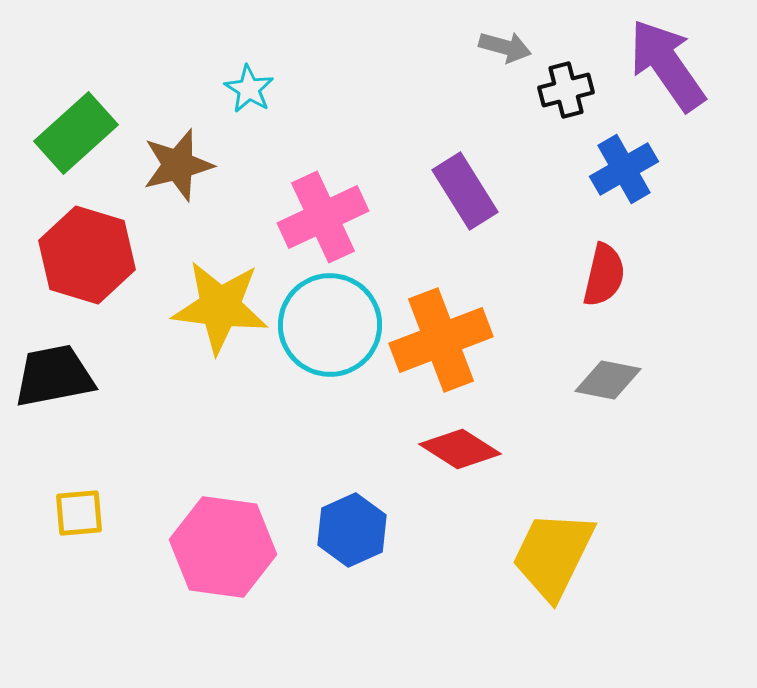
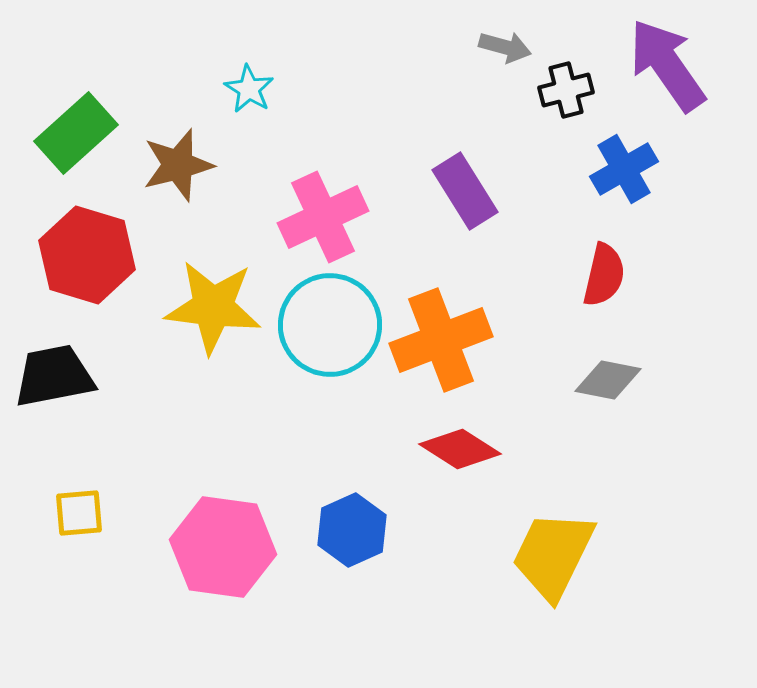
yellow star: moved 7 px left
